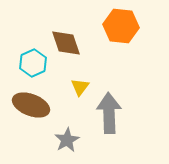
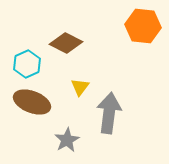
orange hexagon: moved 22 px right
brown diamond: rotated 44 degrees counterclockwise
cyan hexagon: moved 6 px left, 1 px down
brown ellipse: moved 1 px right, 3 px up
gray arrow: rotated 9 degrees clockwise
